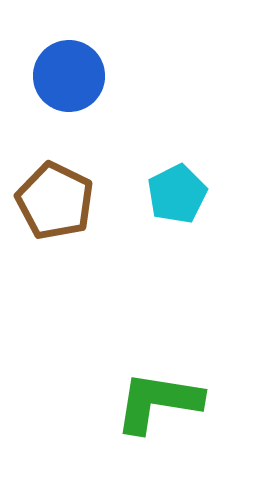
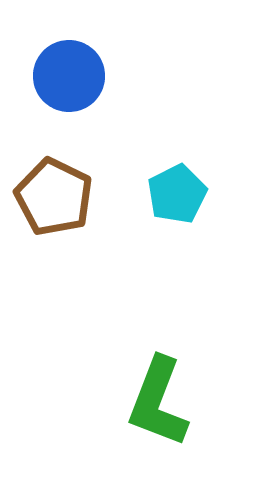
brown pentagon: moved 1 px left, 4 px up
green L-shape: rotated 78 degrees counterclockwise
